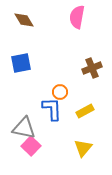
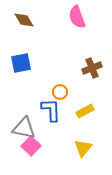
pink semicircle: rotated 30 degrees counterclockwise
blue L-shape: moved 1 px left, 1 px down
